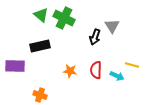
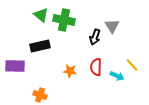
green cross: moved 2 px down; rotated 15 degrees counterclockwise
yellow line: rotated 32 degrees clockwise
red semicircle: moved 3 px up
